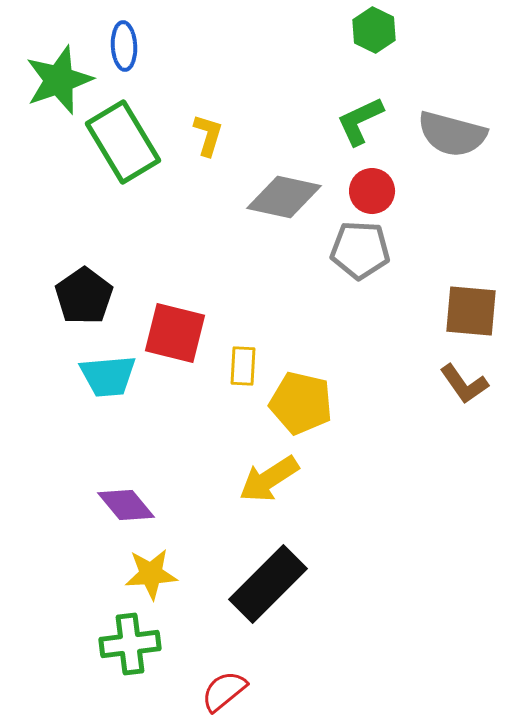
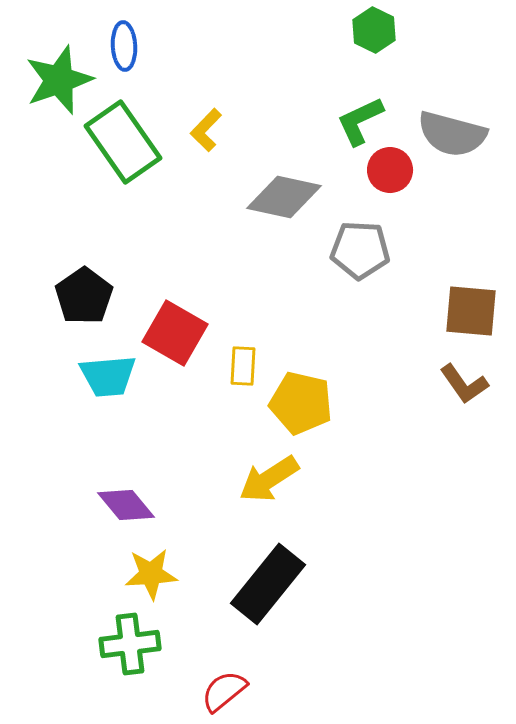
yellow L-shape: moved 2 px left, 5 px up; rotated 153 degrees counterclockwise
green rectangle: rotated 4 degrees counterclockwise
red circle: moved 18 px right, 21 px up
red square: rotated 16 degrees clockwise
black rectangle: rotated 6 degrees counterclockwise
